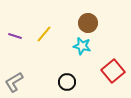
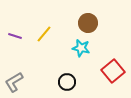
cyan star: moved 1 px left, 2 px down
